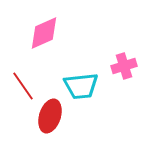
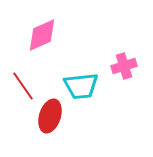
pink diamond: moved 2 px left, 2 px down
